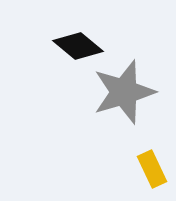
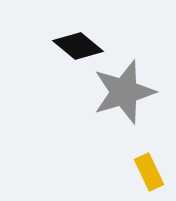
yellow rectangle: moved 3 px left, 3 px down
